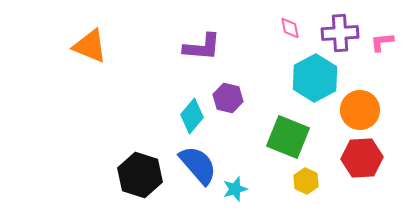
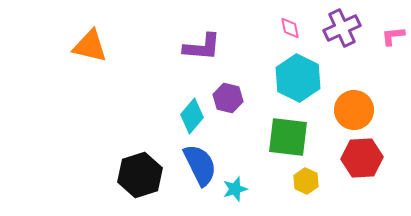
purple cross: moved 2 px right, 5 px up; rotated 21 degrees counterclockwise
pink L-shape: moved 11 px right, 6 px up
orange triangle: rotated 9 degrees counterclockwise
cyan hexagon: moved 17 px left; rotated 6 degrees counterclockwise
orange circle: moved 6 px left
green square: rotated 15 degrees counterclockwise
blue semicircle: moved 2 px right; rotated 15 degrees clockwise
black hexagon: rotated 24 degrees clockwise
